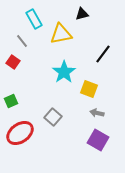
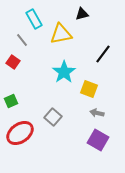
gray line: moved 1 px up
